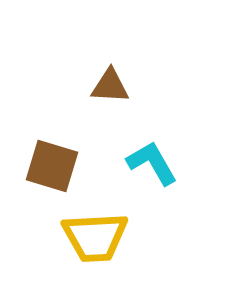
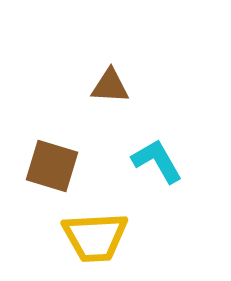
cyan L-shape: moved 5 px right, 2 px up
